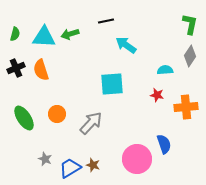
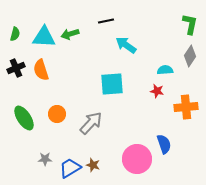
red star: moved 4 px up
gray star: rotated 24 degrees counterclockwise
